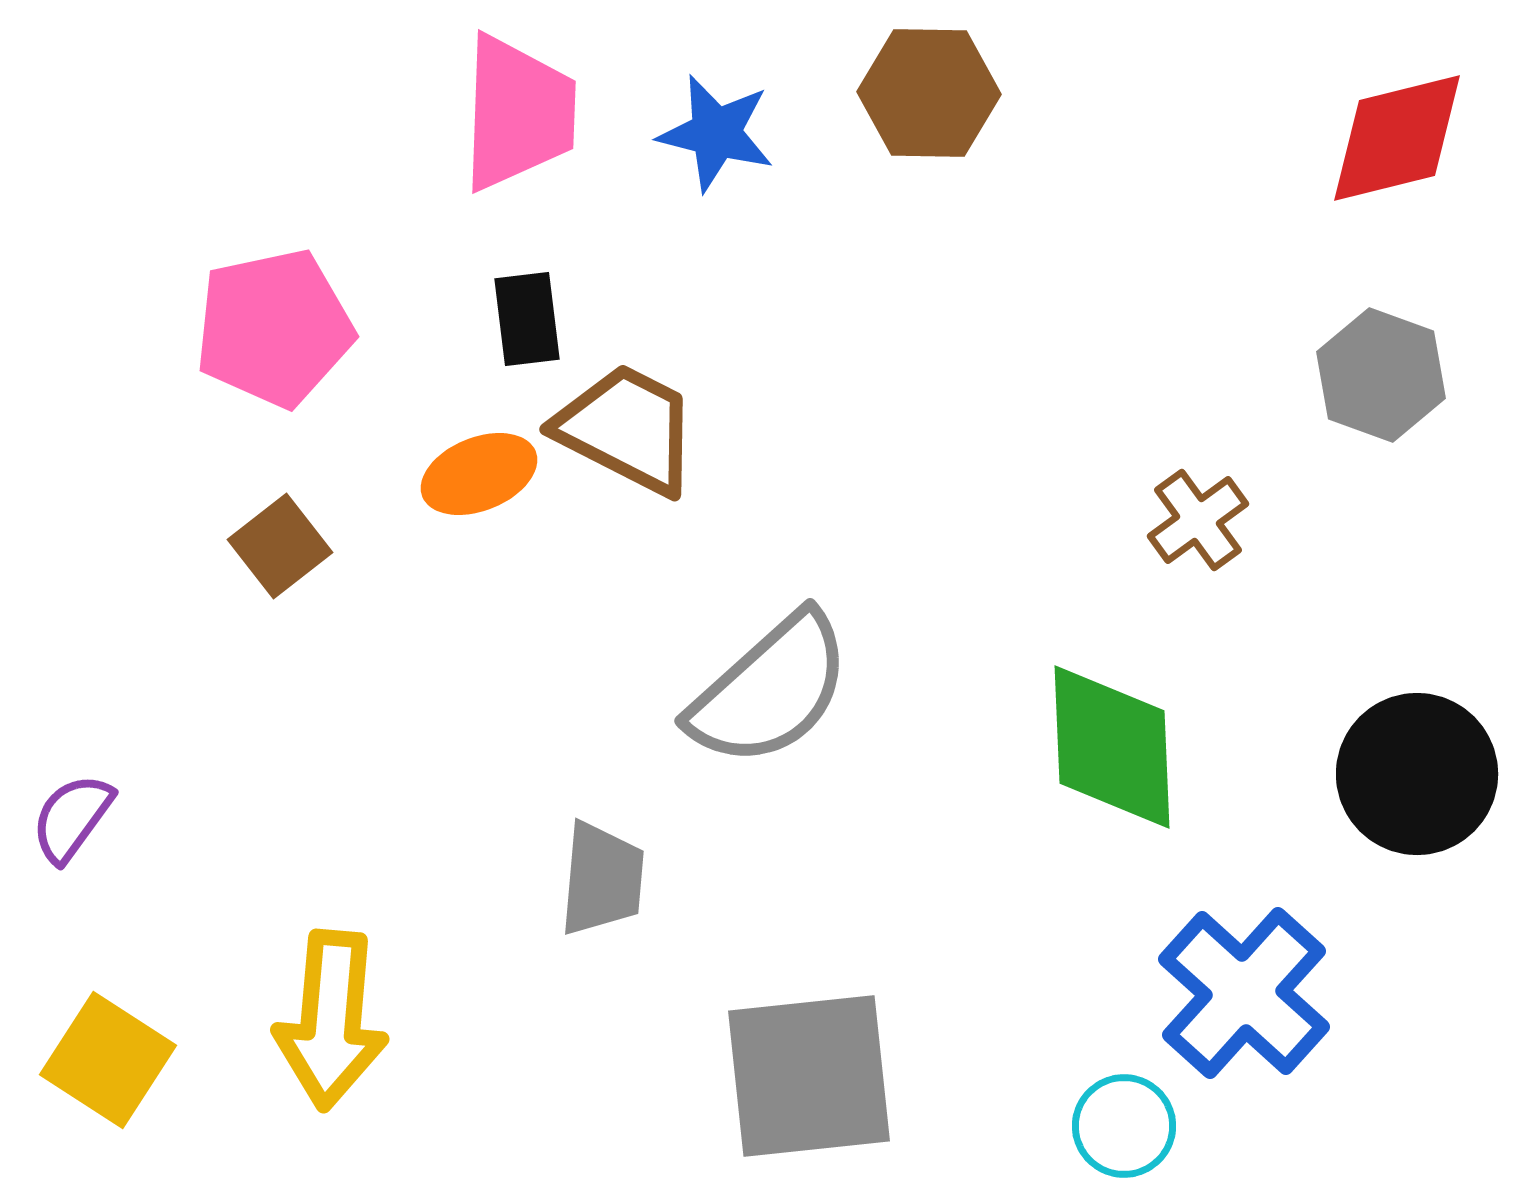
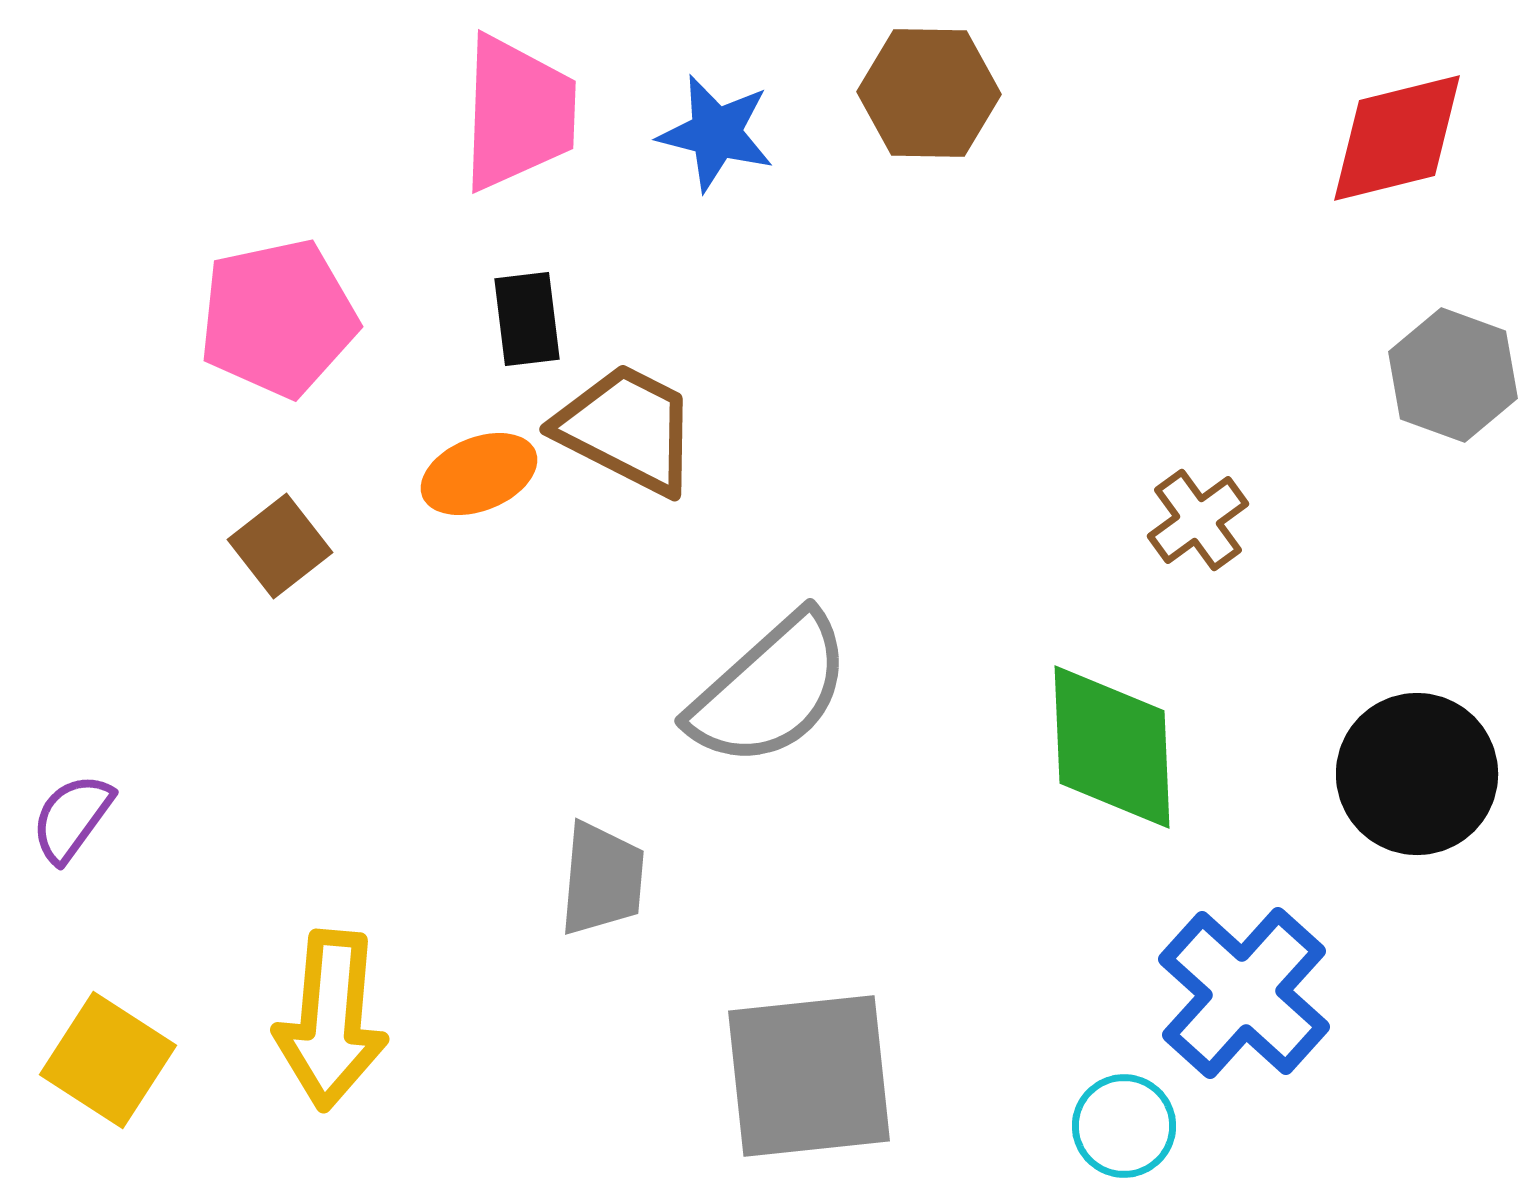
pink pentagon: moved 4 px right, 10 px up
gray hexagon: moved 72 px right
